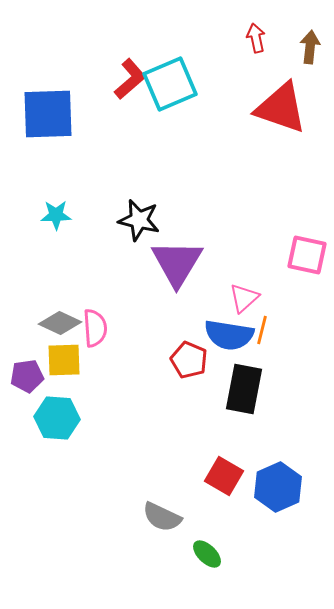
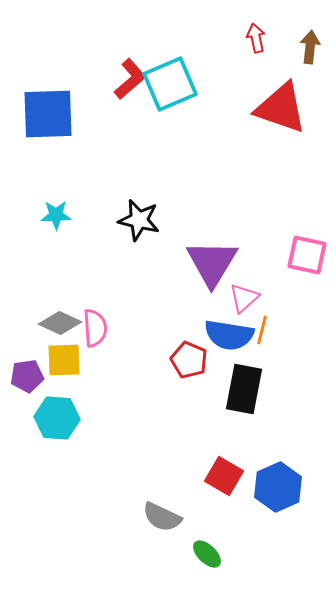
purple triangle: moved 35 px right
